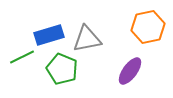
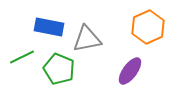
orange hexagon: rotated 12 degrees counterclockwise
blue rectangle: moved 8 px up; rotated 28 degrees clockwise
green pentagon: moved 3 px left
